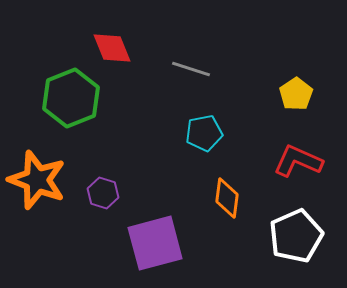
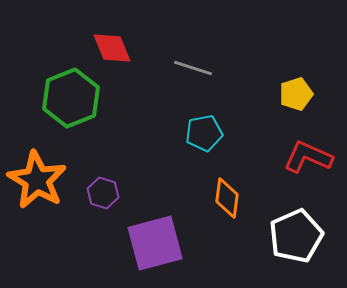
gray line: moved 2 px right, 1 px up
yellow pentagon: rotated 16 degrees clockwise
red L-shape: moved 10 px right, 4 px up
orange star: rotated 10 degrees clockwise
